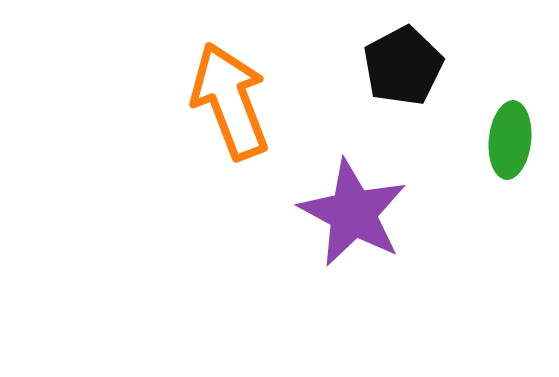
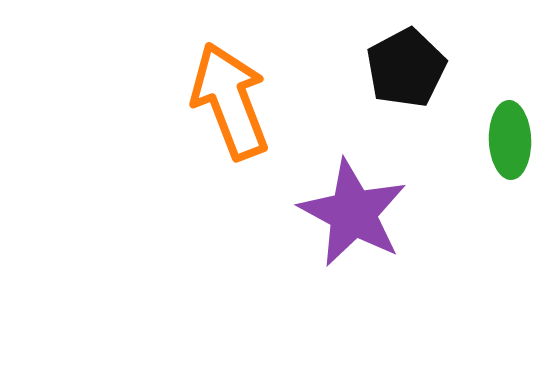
black pentagon: moved 3 px right, 2 px down
green ellipse: rotated 8 degrees counterclockwise
